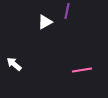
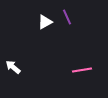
purple line: moved 6 px down; rotated 35 degrees counterclockwise
white arrow: moved 1 px left, 3 px down
